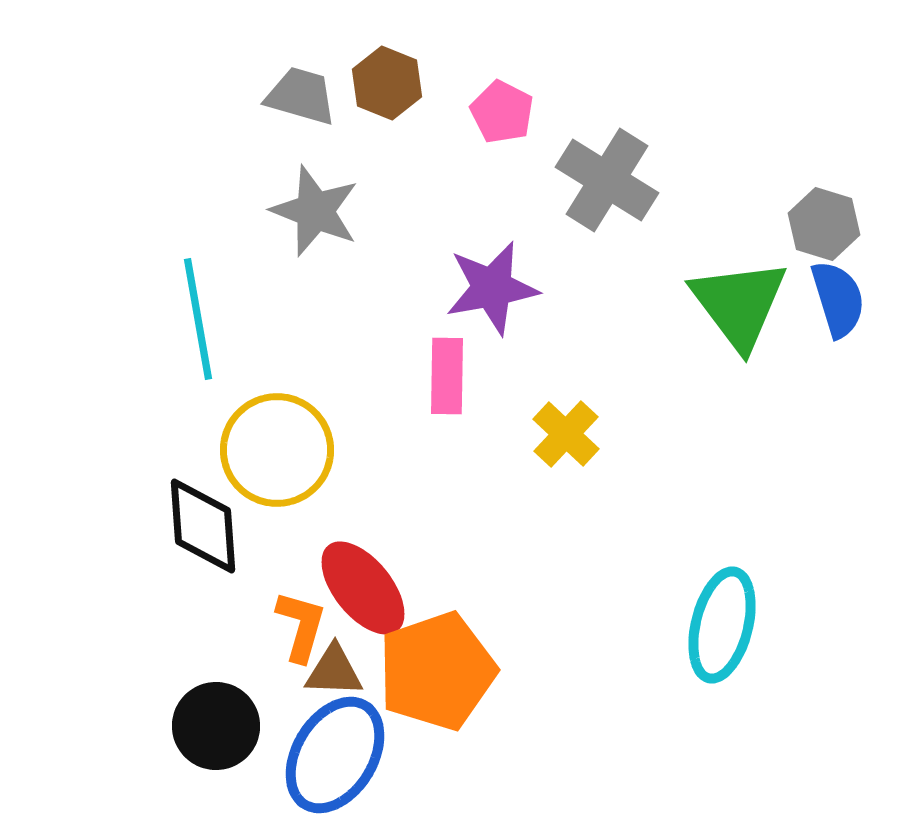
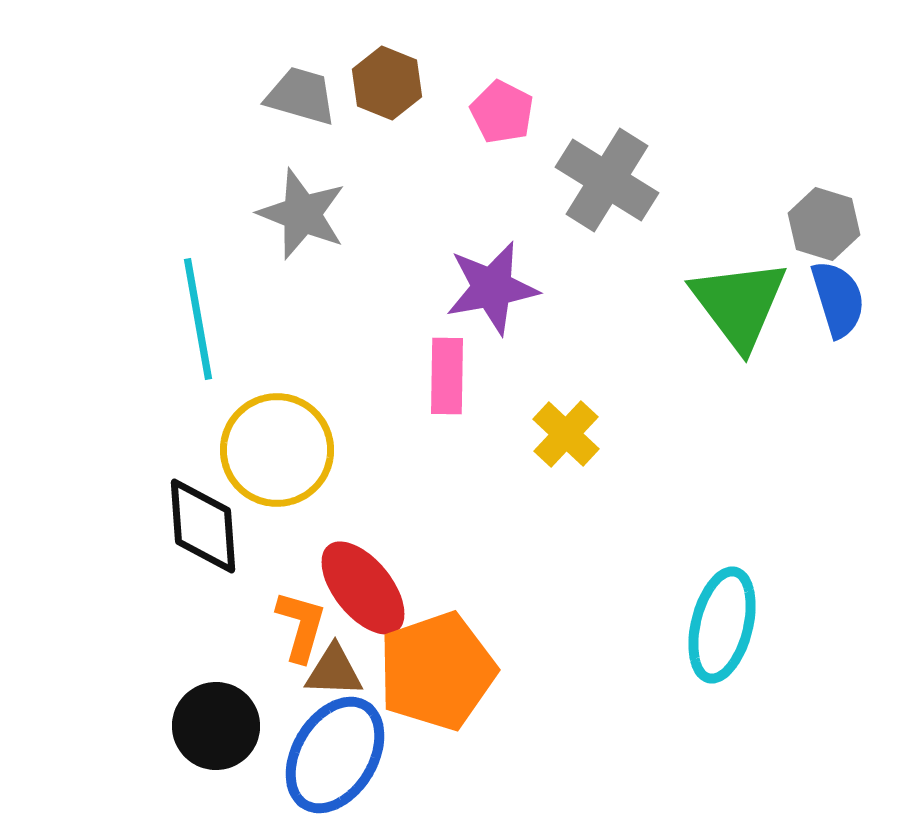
gray star: moved 13 px left, 3 px down
